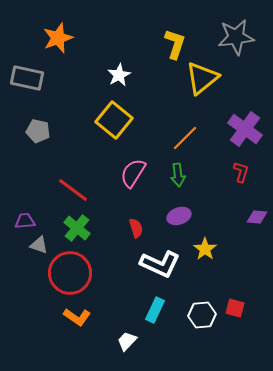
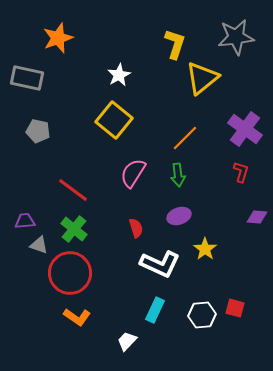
green cross: moved 3 px left, 1 px down
